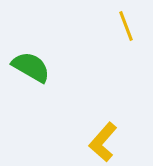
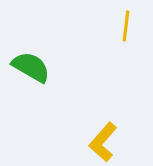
yellow line: rotated 28 degrees clockwise
